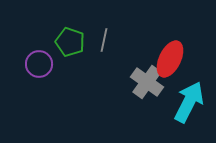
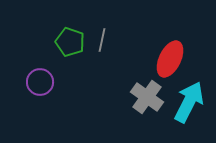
gray line: moved 2 px left
purple circle: moved 1 px right, 18 px down
gray cross: moved 15 px down
